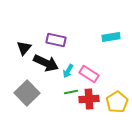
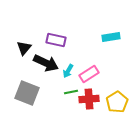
pink rectangle: rotated 66 degrees counterclockwise
gray square: rotated 25 degrees counterclockwise
